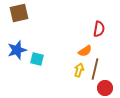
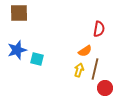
brown square: rotated 12 degrees clockwise
